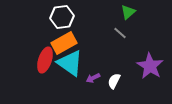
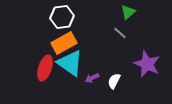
red ellipse: moved 8 px down
purple star: moved 3 px left, 2 px up; rotated 8 degrees counterclockwise
purple arrow: moved 1 px left
